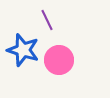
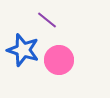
purple line: rotated 25 degrees counterclockwise
